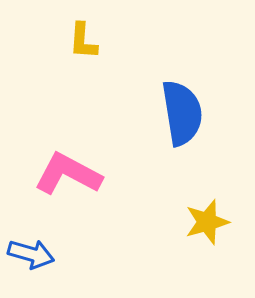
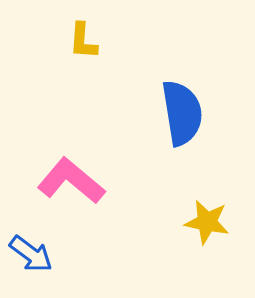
pink L-shape: moved 3 px right, 7 px down; rotated 12 degrees clockwise
yellow star: rotated 27 degrees clockwise
blue arrow: rotated 21 degrees clockwise
